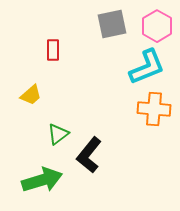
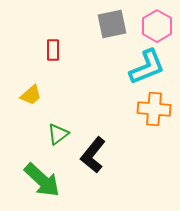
black L-shape: moved 4 px right
green arrow: rotated 60 degrees clockwise
